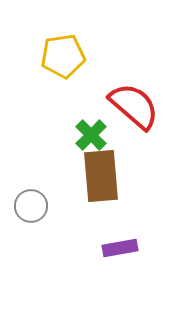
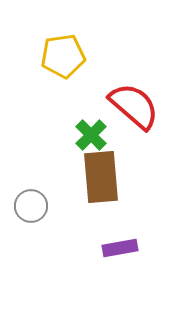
brown rectangle: moved 1 px down
